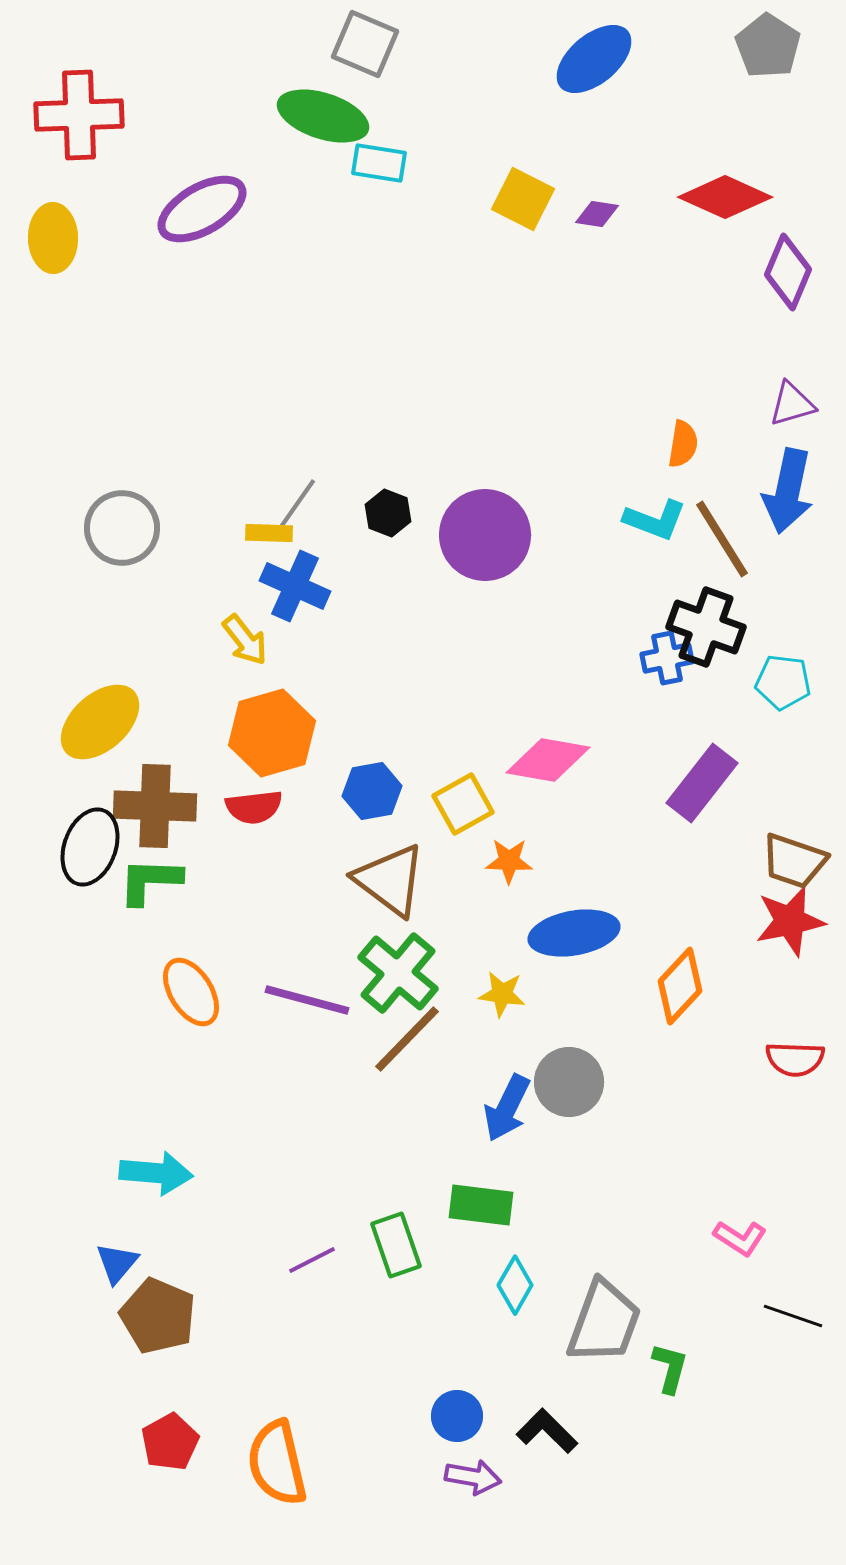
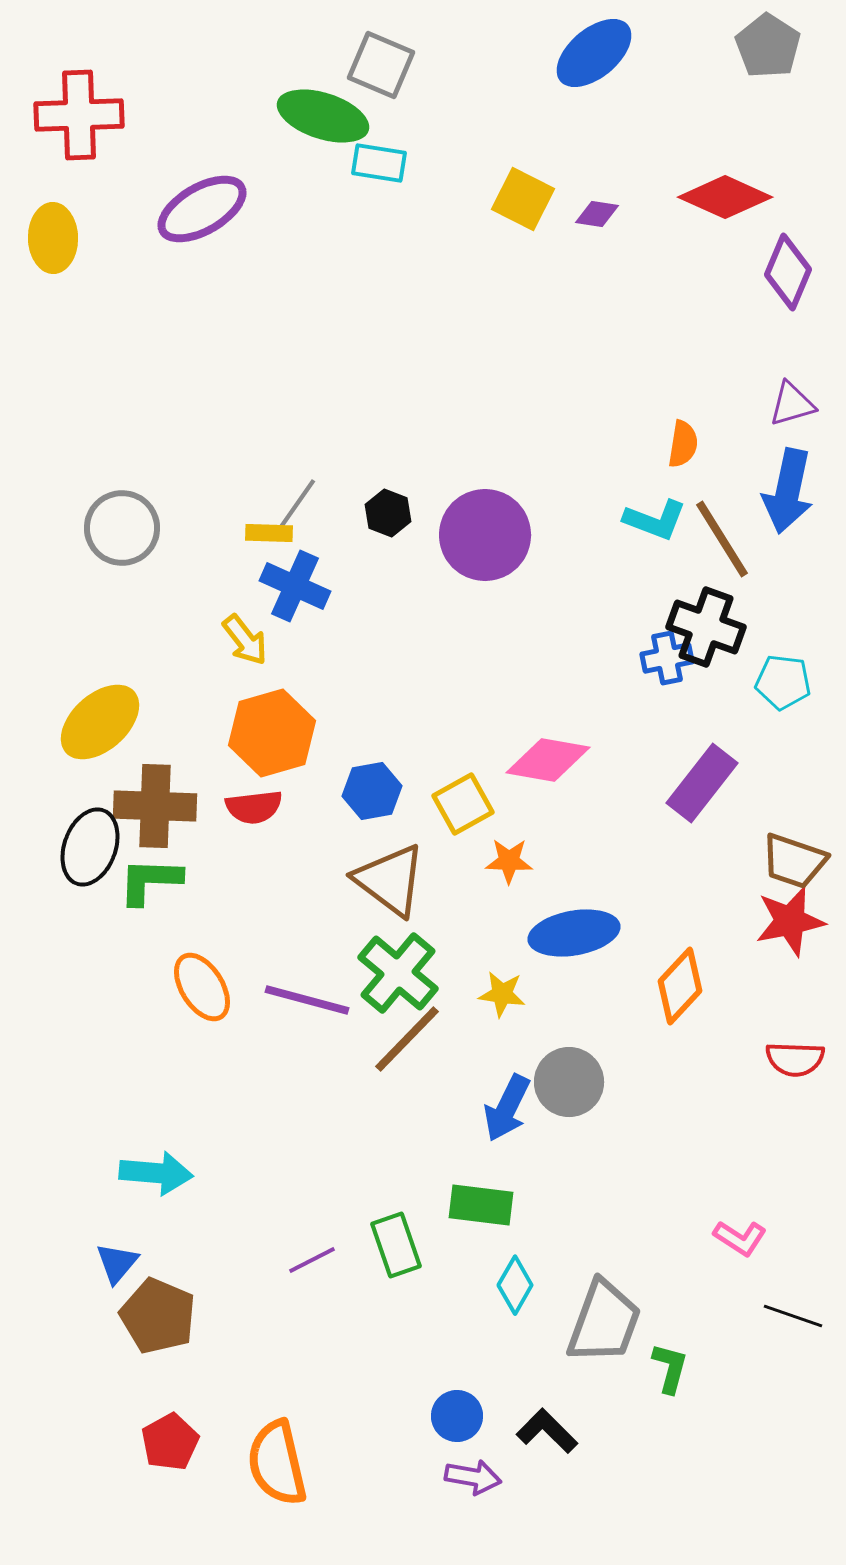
gray square at (365, 44): moved 16 px right, 21 px down
blue ellipse at (594, 59): moved 6 px up
orange ellipse at (191, 992): moved 11 px right, 5 px up
